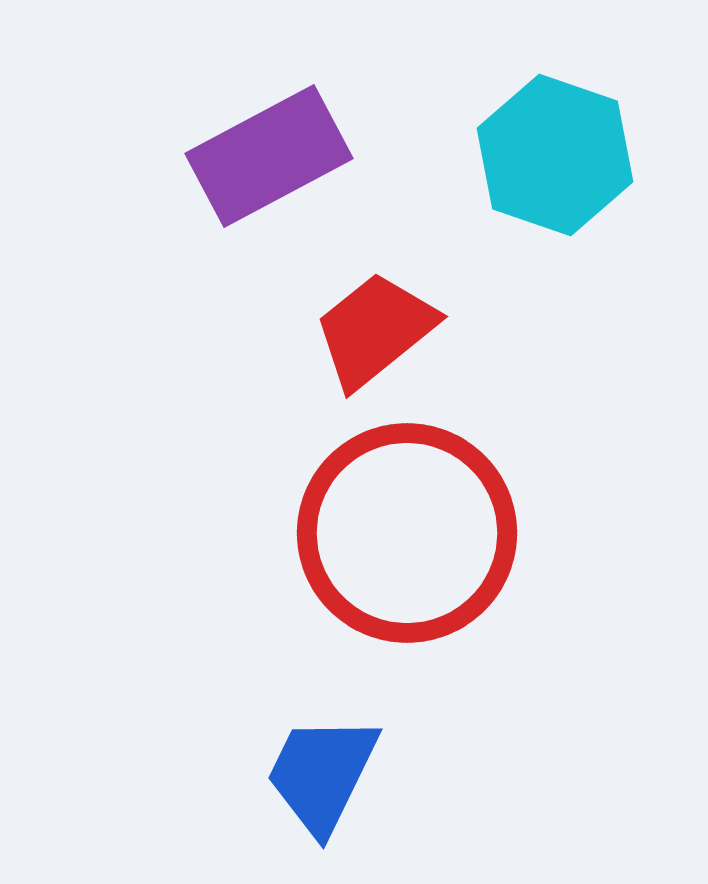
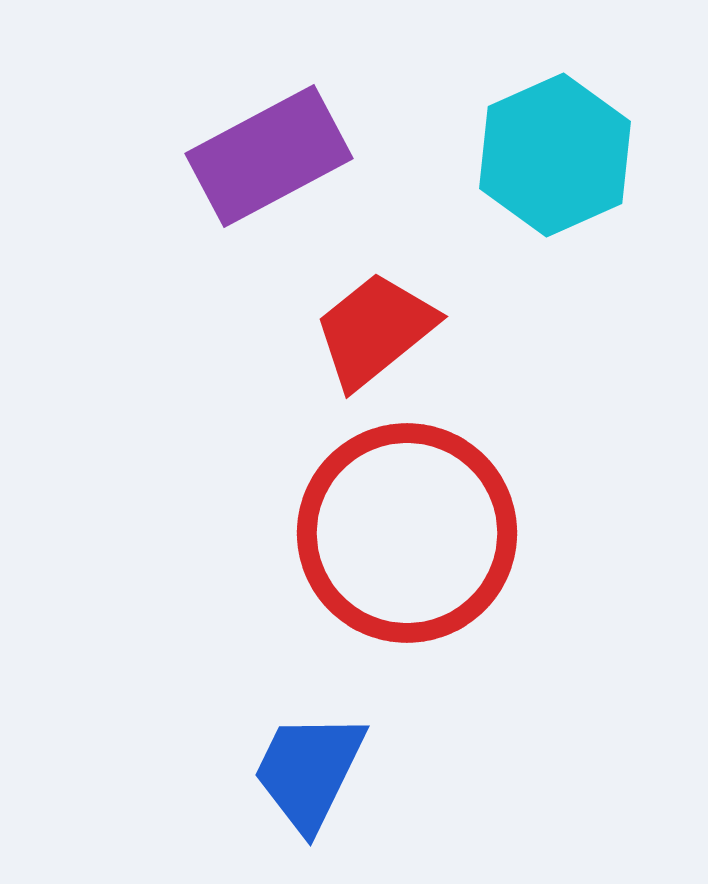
cyan hexagon: rotated 17 degrees clockwise
blue trapezoid: moved 13 px left, 3 px up
